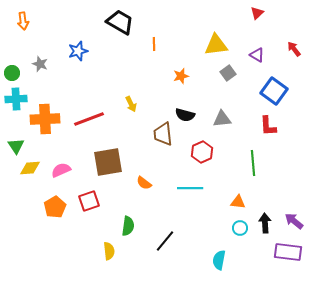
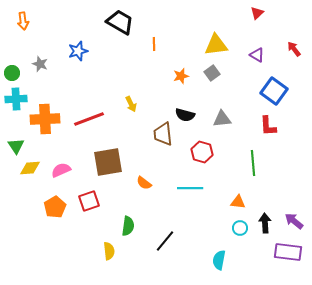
gray square: moved 16 px left
red hexagon: rotated 20 degrees counterclockwise
